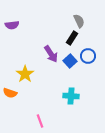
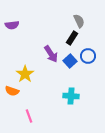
orange semicircle: moved 2 px right, 2 px up
pink line: moved 11 px left, 5 px up
